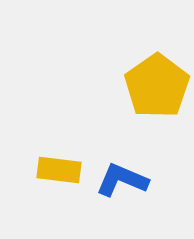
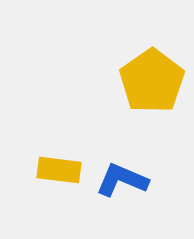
yellow pentagon: moved 5 px left, 5 px up
